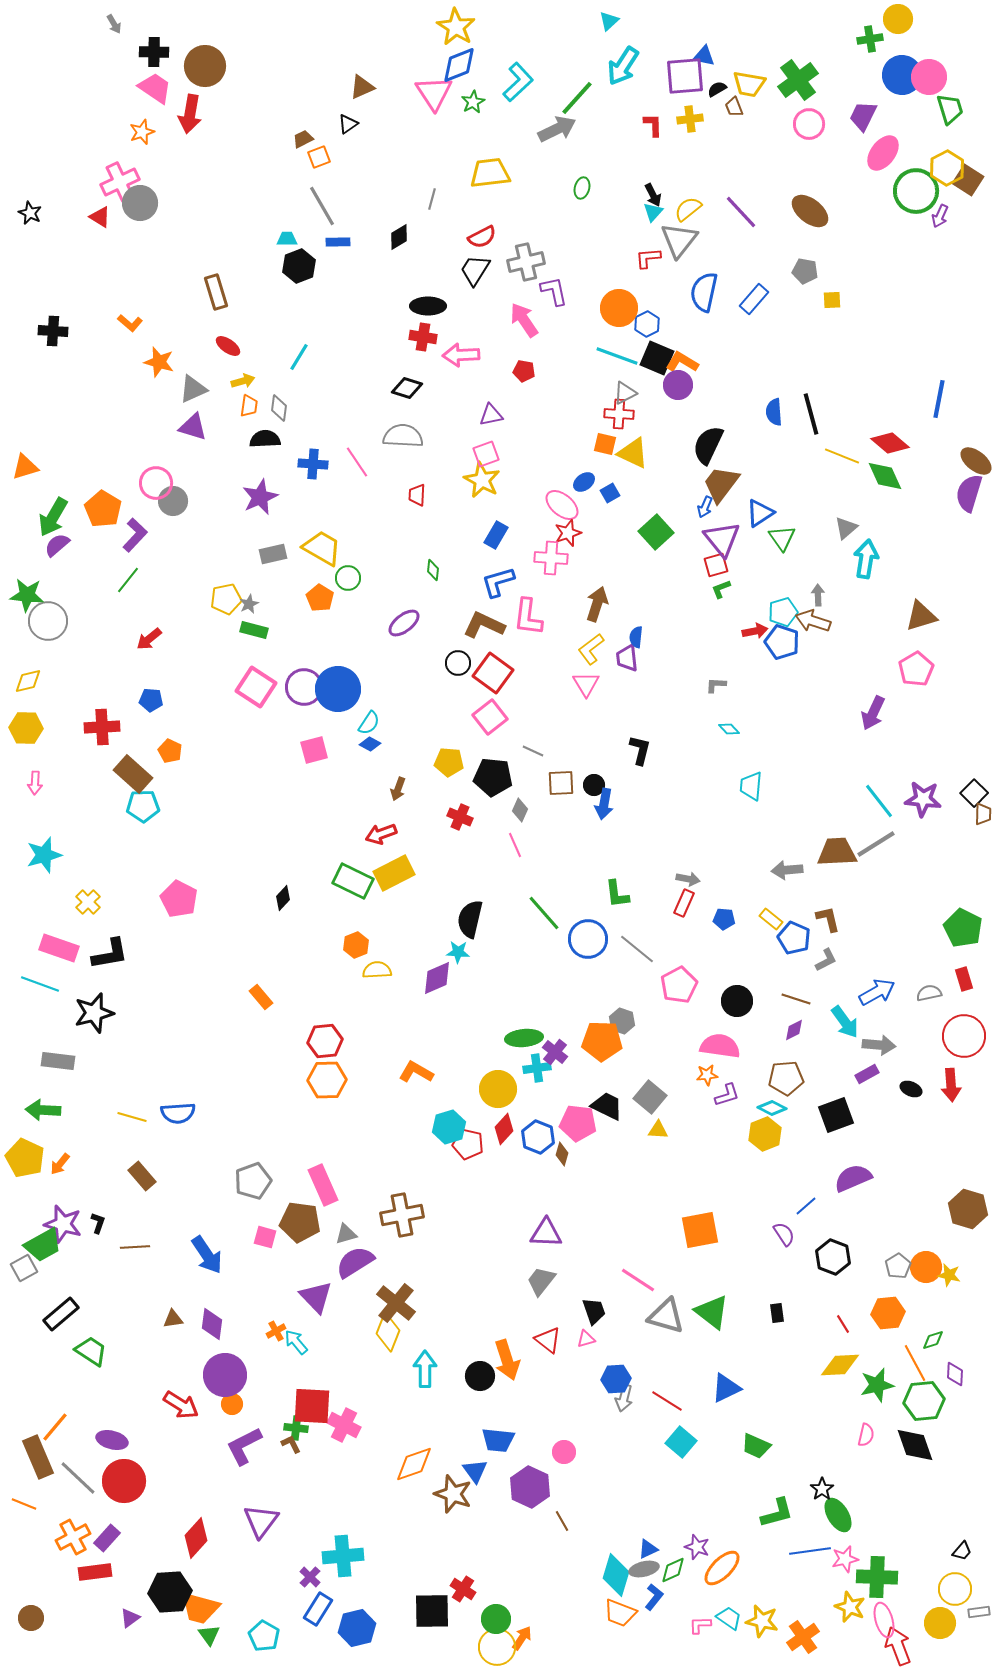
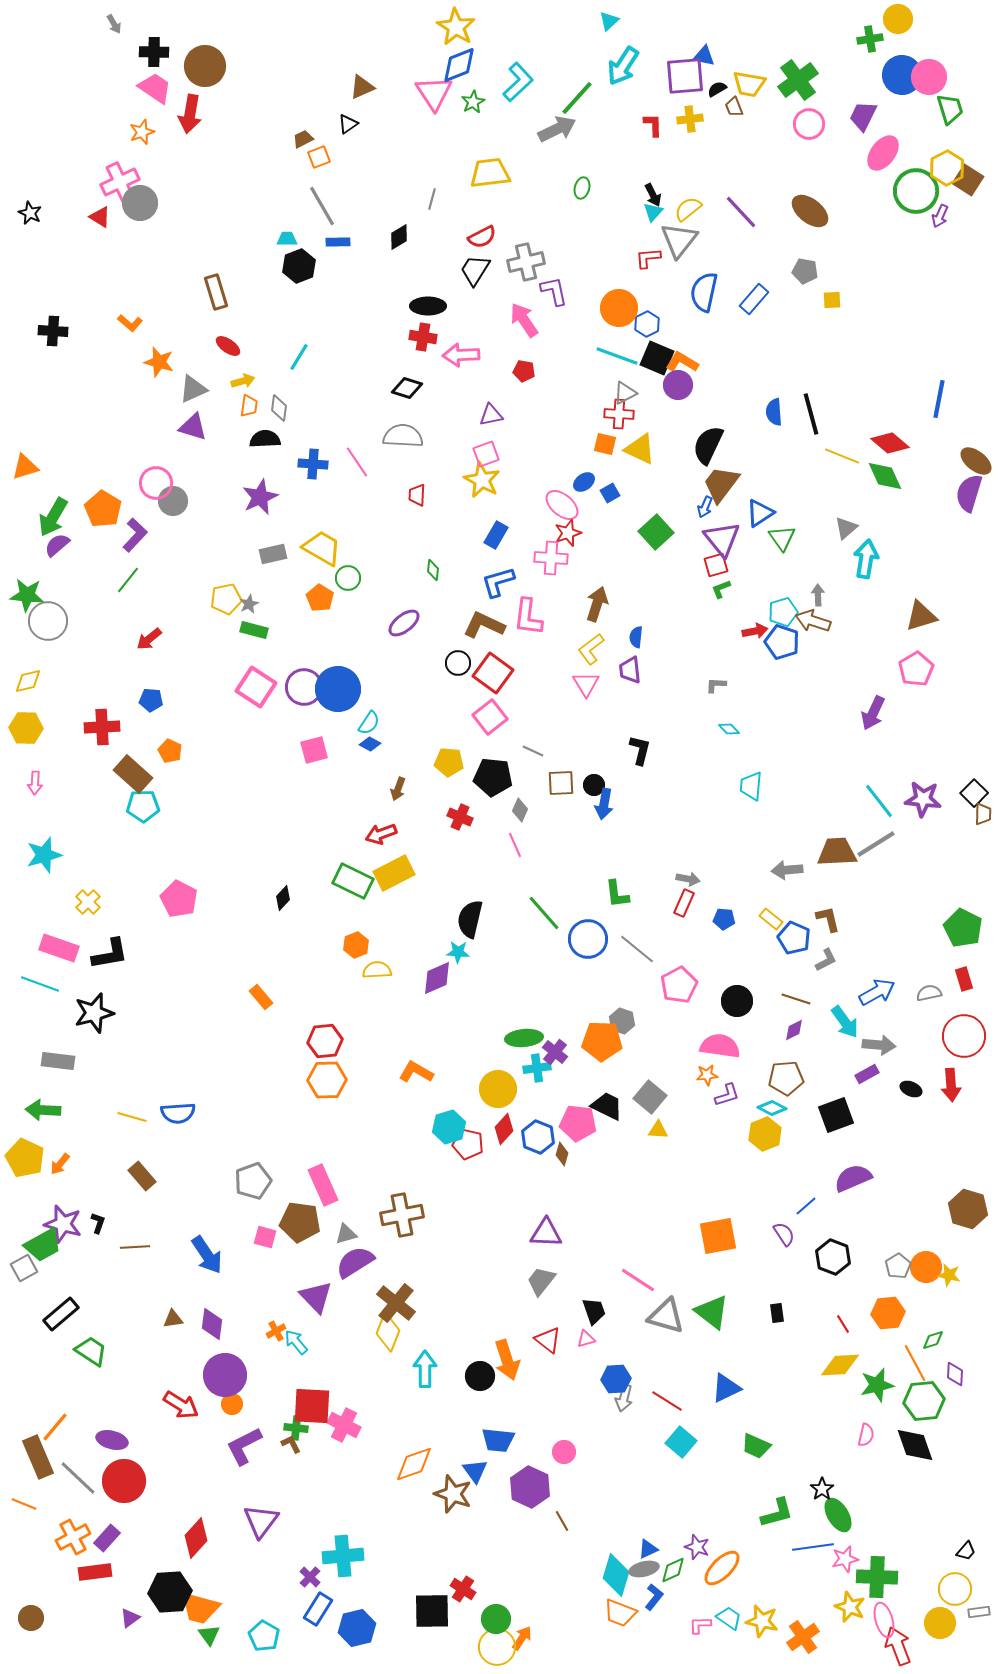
yellow triangle at (633, 453): moved 7 px right, 4 px up
purple trapezoid at (627, 658): moved 3 px right, 12 px down
orange square at (700, 1230): moved 18 px right, 6 px down
blue line at (810, 1551): moved 3 px right, 4 px up
black trapezoid at (962, 1551): moved 4 px right
